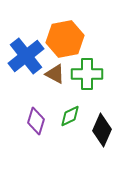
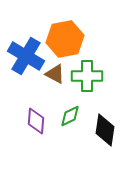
blue cross: rotated 21 degrees counterclockwise
green cross: moved 2 px down
purple diamond: rotated 12 degrees counterclockwise
black diamond: moved 3 px right; rotated 16 degrees counterclockwise
